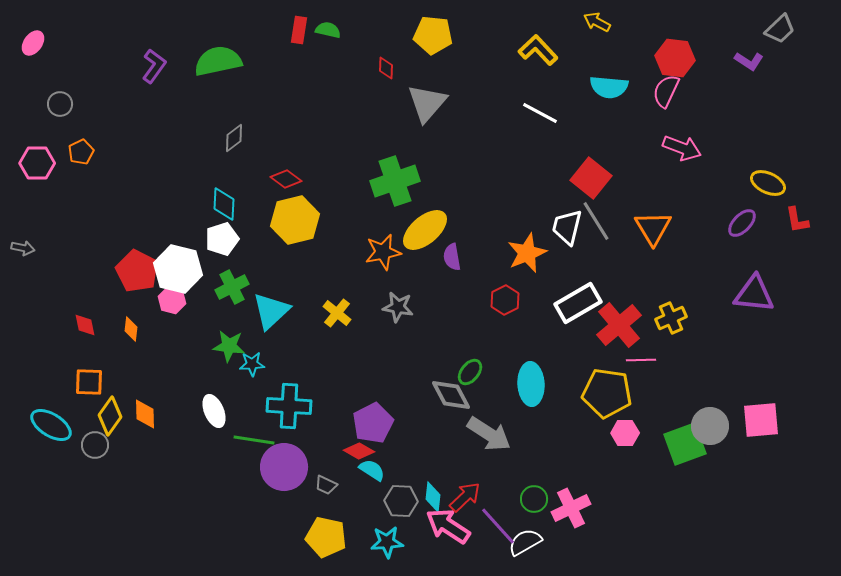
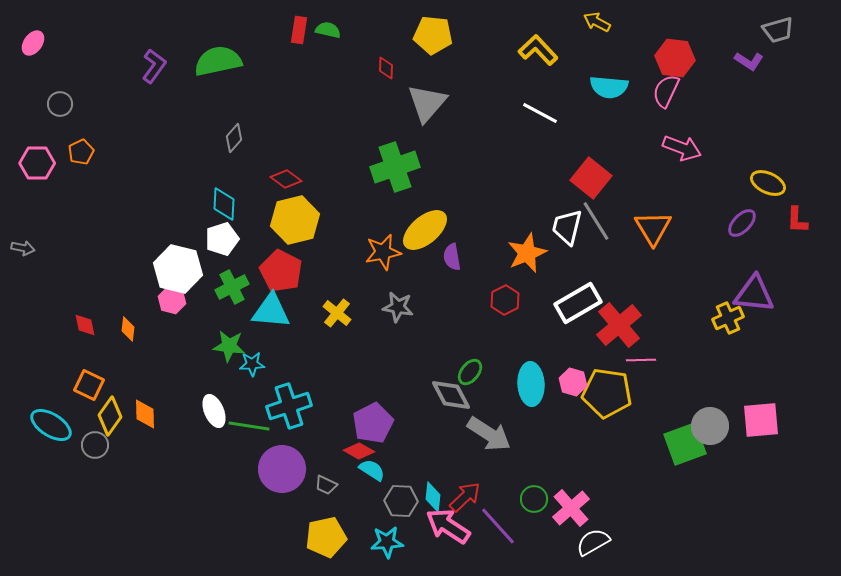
gray trapezoid at (780, 29): moved 2 px left, 1 px down; rotated 28 degrees clockwise
gray diamond at (234, 138): rotated 12 degrees counterclockwise
green cross at (395, 181): moved 14 px up
red L-shape at (797, 220): rotated 12 degrees clockwise
red pentagon at (137, 271): moved 144 px right
cyan triangle at (271, 311): rotated 48 degrees clockwise
yellow cross at (671, 318): moved 57 px right
orange diamond at (131, 329): moved 3 px left
orange square at (89, 382): moved 3 px down; rotated 24 degrees clockwise
cyan cross at (289, 406): rotated 21 degrees counterclockwise
pink hexagon at (625, 433): moved 52 px left, 51 px up; rotated 16 degrees clockwise
green line at (254, 440): moved 5 px left, 14 px up
purple circle at (284, 467): moved 2 px left, 2 px down
pink cross at (571, 508): rotated 15 degrees counterclockwise
yellow pentagon at (326, 537): rotated 24 degrees counterclockwise
white semicircle at (525, 542): moved 68 px right
